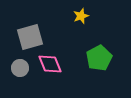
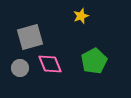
green pentagon: moved 5 px left, 3 px down
